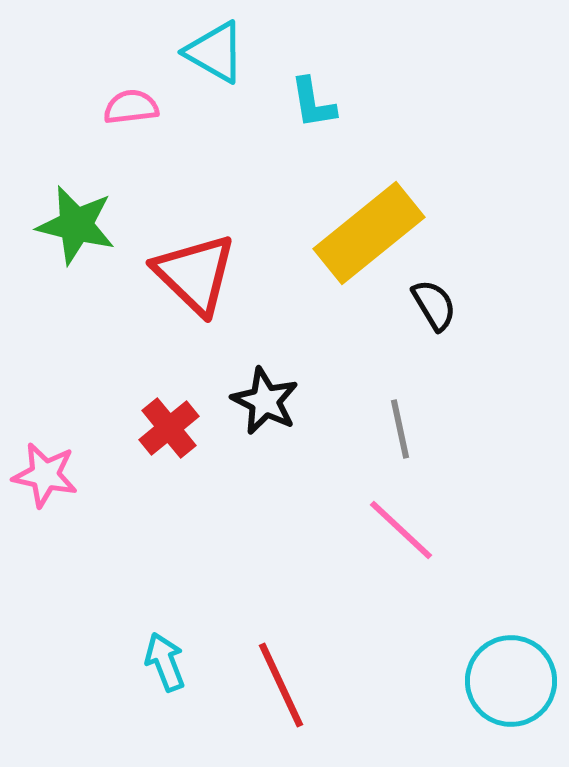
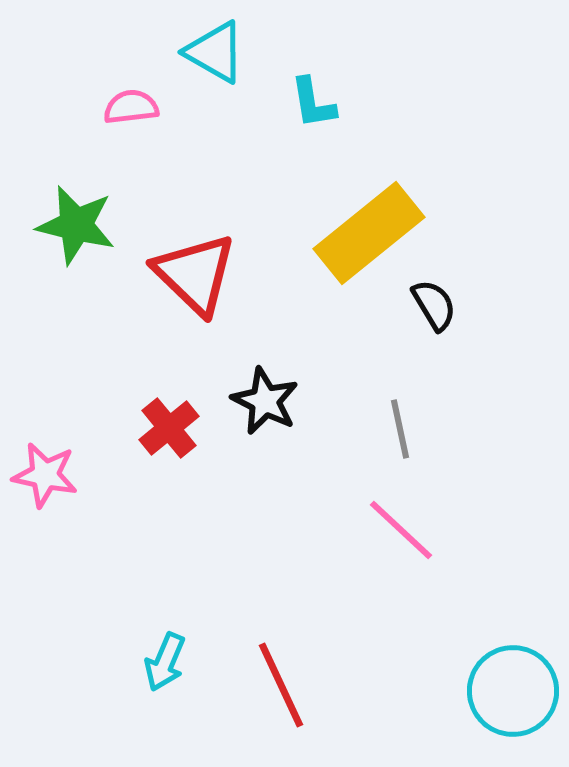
cyan arrow: rotated 136 degrees counterclockwise
cyan circle: moved 2 px right, 10 px down
